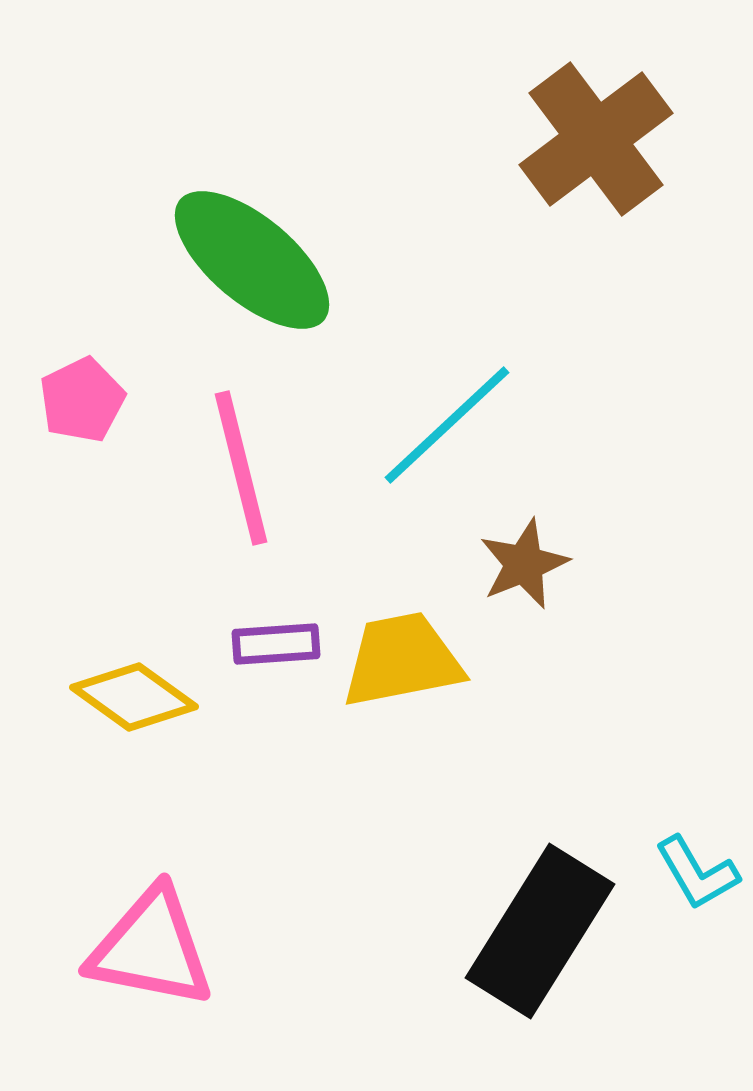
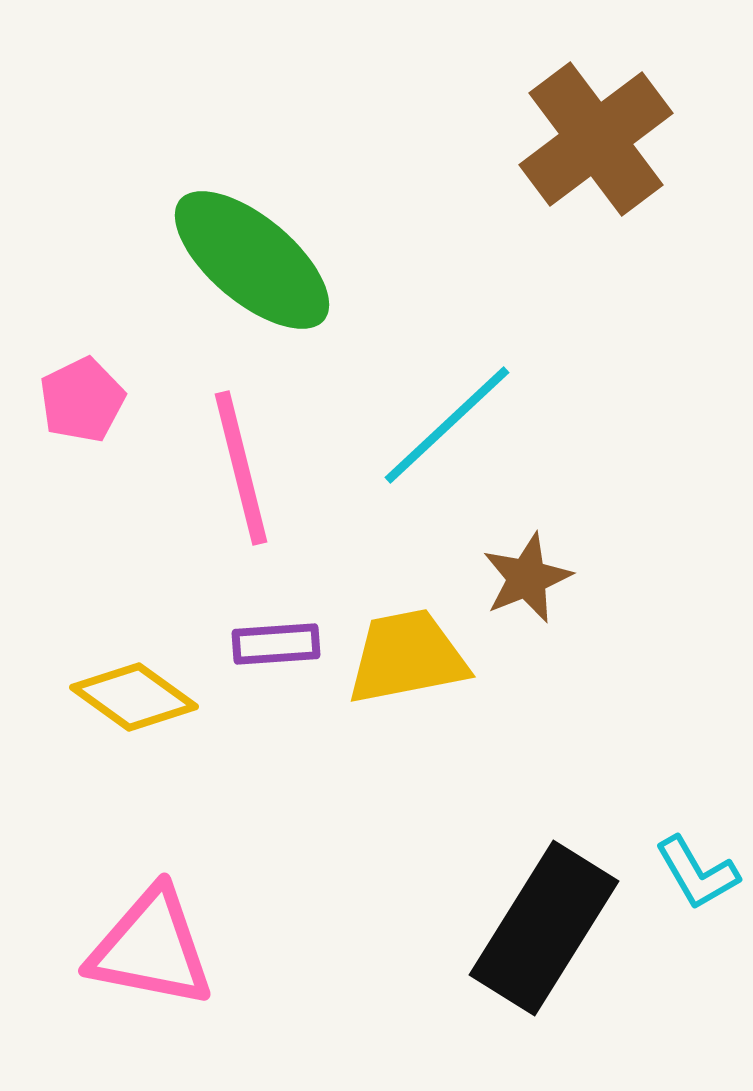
brown star: moved 3 px right, 14 px down
yellow trapezoid: moved 5 px right, 3 px up
black rectangle: moved 4 px right, 3 px up
